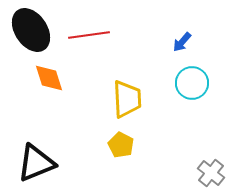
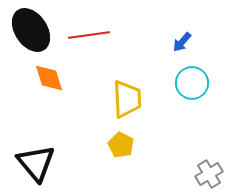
black triangle: rotated 48 degrees counterclockwise
gray cross: moved 2 px left, 1 px down; rotated 20 degrees clockwise
